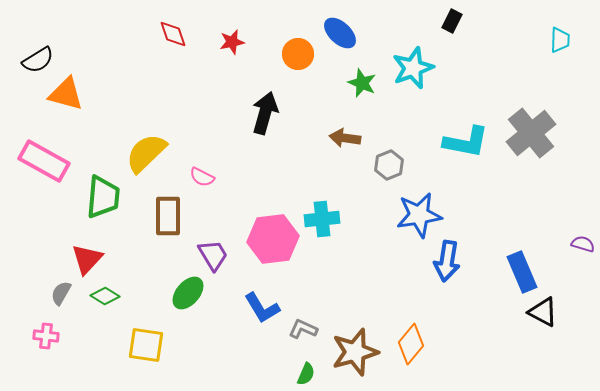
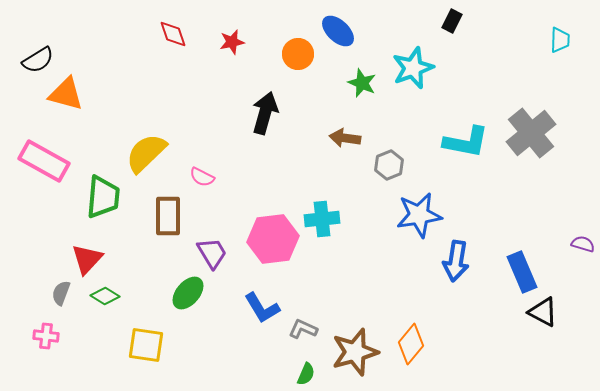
blue ellipse: moved 2 px left, 2 px up
purple trapezoid: moved 1 px left, 2 px up
blue arrow: moved 9 px right
gray semicircle: rotated 10 degrees counterclockwise
